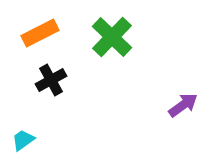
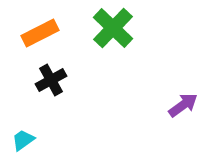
green cross: moved 1 px right, 9 px up
